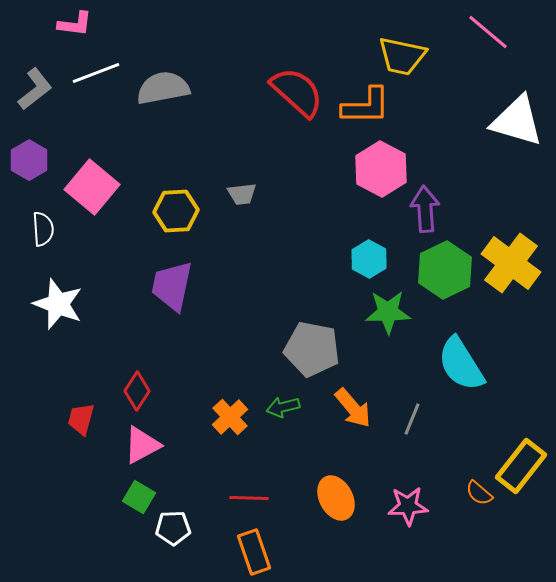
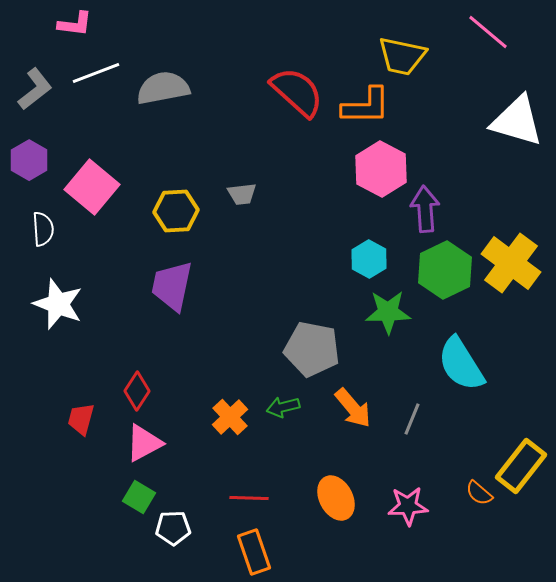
pink triangle: moved 2 px right, 2 px up
